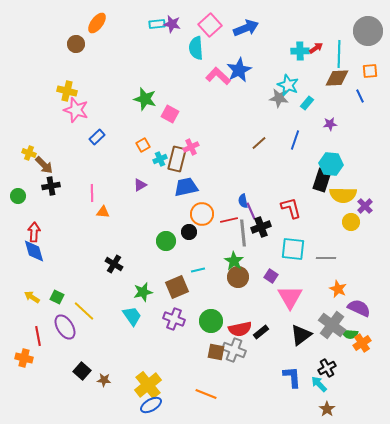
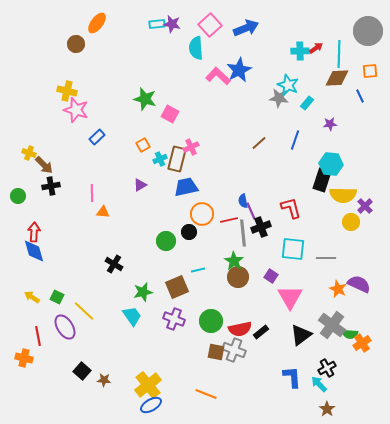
purple semicircle at (359, 308): moved 24 px up
